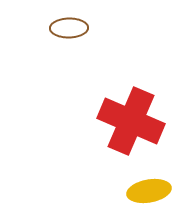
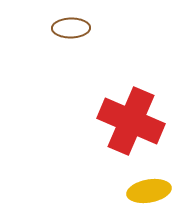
brown ellipse: moved 2 px right
